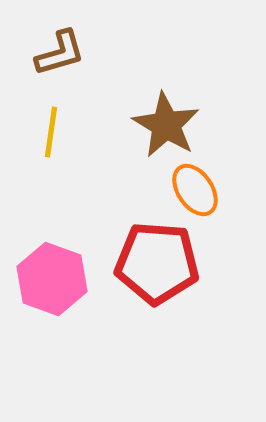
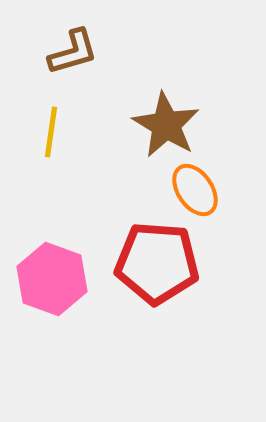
brown L-shape: moved 13 px right, 1 px up
